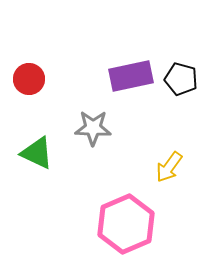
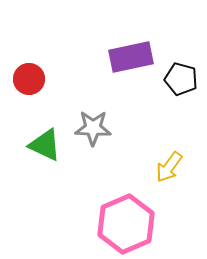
purple rectangle: moved 19 px up
green triangle: moved 8 px right, 8 px up
